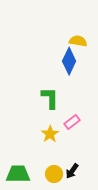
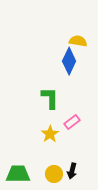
black arrow: rotated 21 degrees counterclockwise
